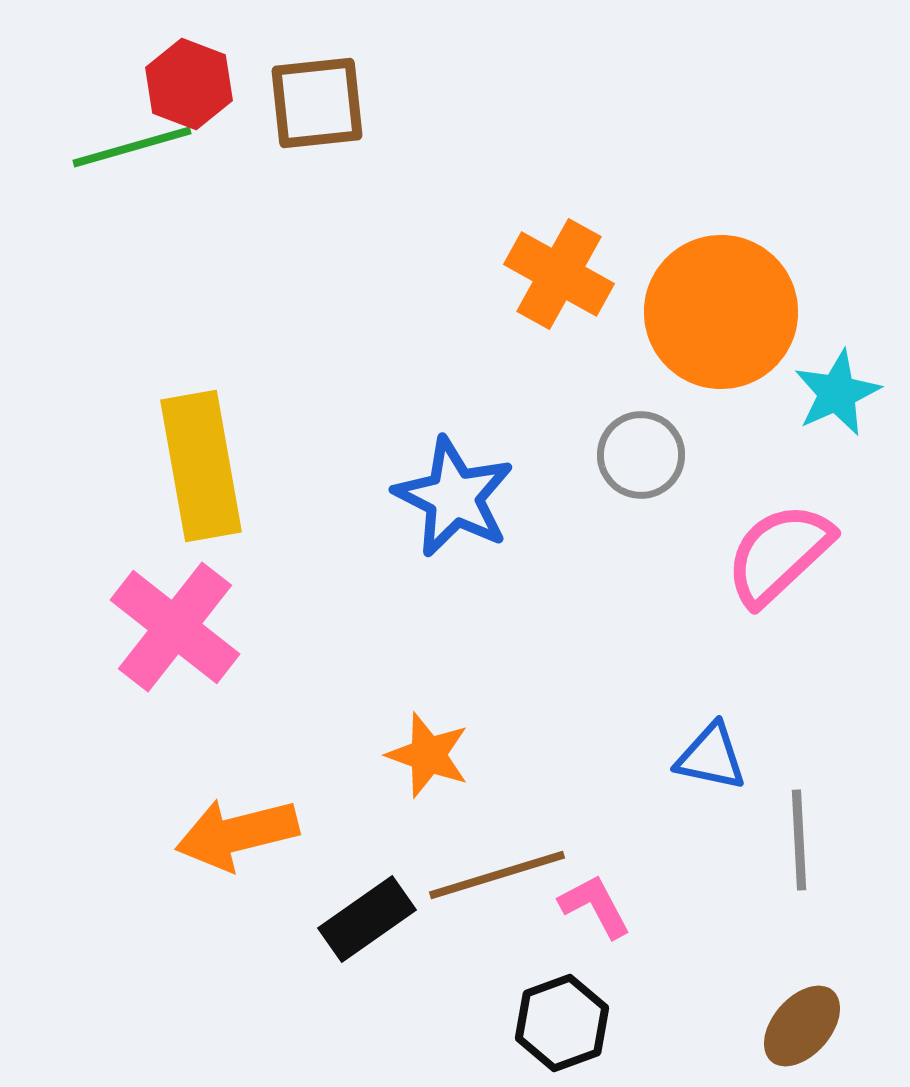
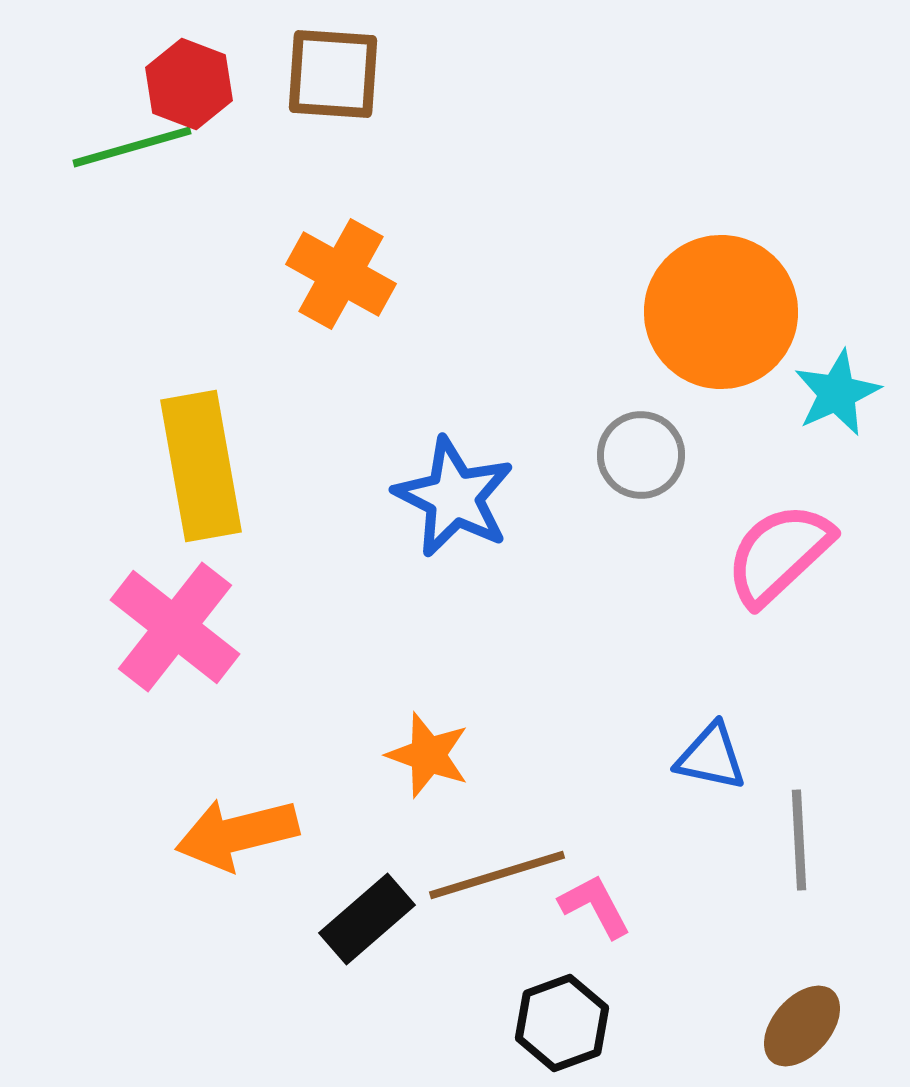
brown square: moved 16 px right, 29 px up; rotated 10 degrees clockwise
orange cross: moved 218 px left
black rectangle: rotated 6 degrees counterclockwise
